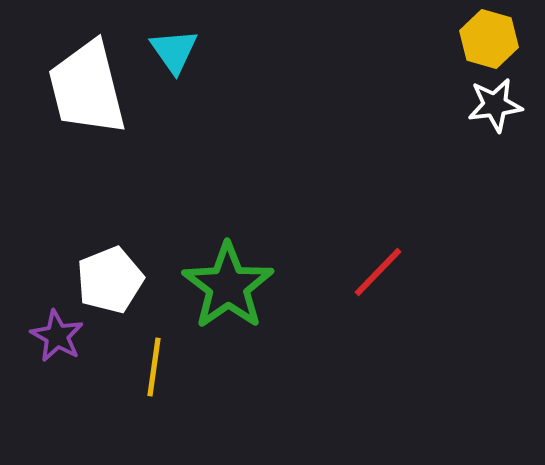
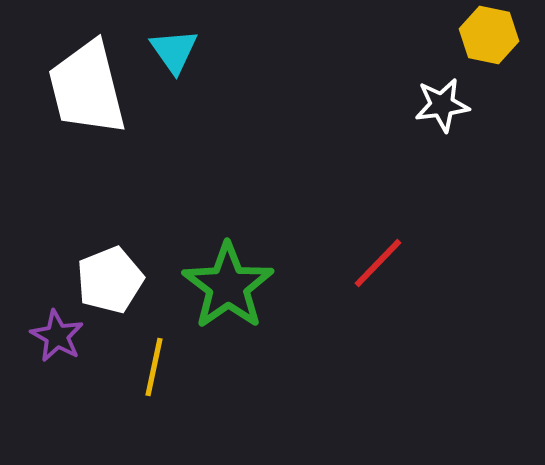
yellow hexagon: moved 4 px up; rotated 4 degrees counterclockwise
white star: moved 53 px left
red line: moved 9 px up
yellow line: rotated 4 degrees clockwise
